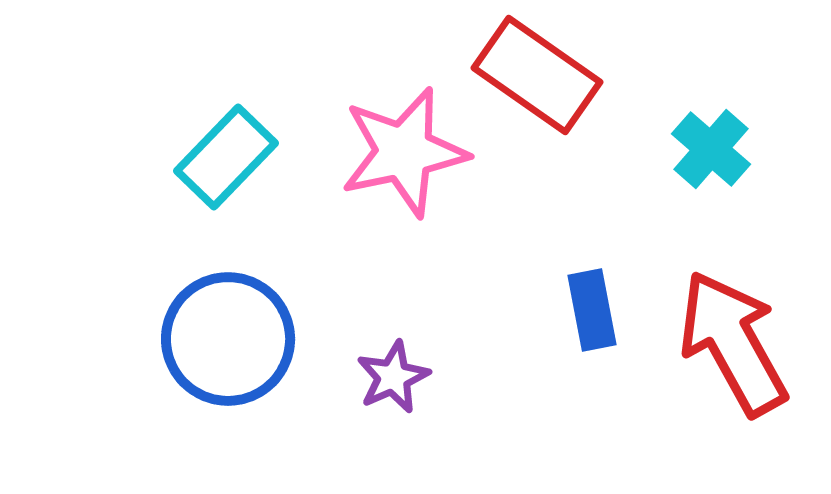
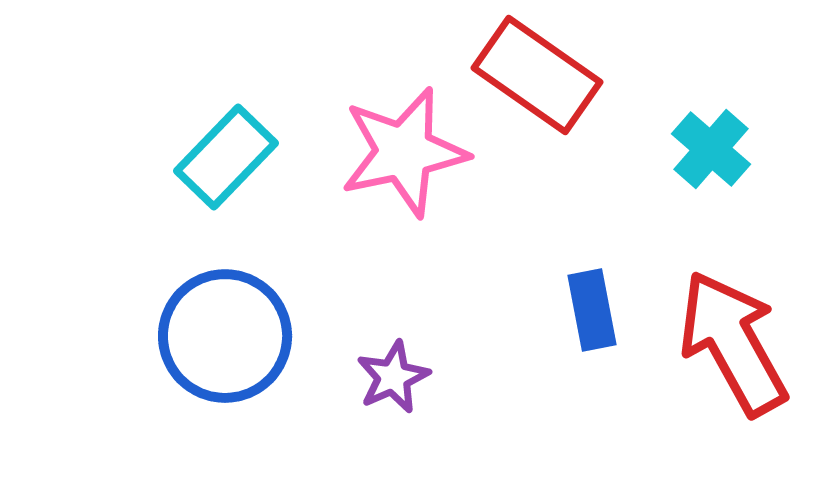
blue circle: moved 3 px left, 3 px up
